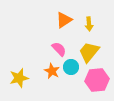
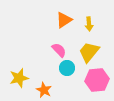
pink semicircle: moved 1 px down
cyan circle: moved 4 px left, 1 px down
orange star: moved 8 px left, 19 px down
